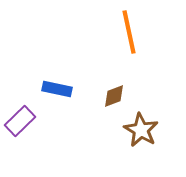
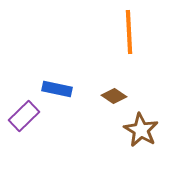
orange line: rotated 9 degrees clockwise
brown diamond: rotated 55 degrees clockwise
purple rectangle: moved 4 px right, 5 px up
